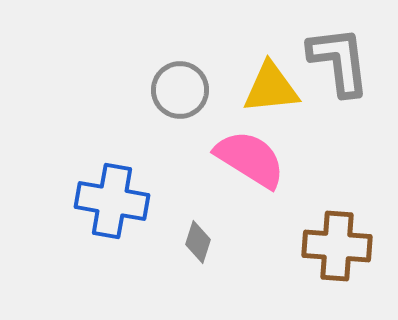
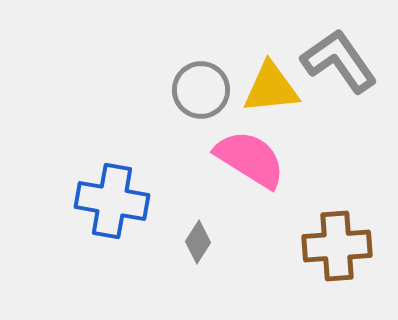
gray L-shape: rotated 28 degrees counterclockwise
gray circle: moved 21 px right
gray diamond: rotated 15 degrees clockwise
brown cross: rotated 8 degrees counterclockwise
